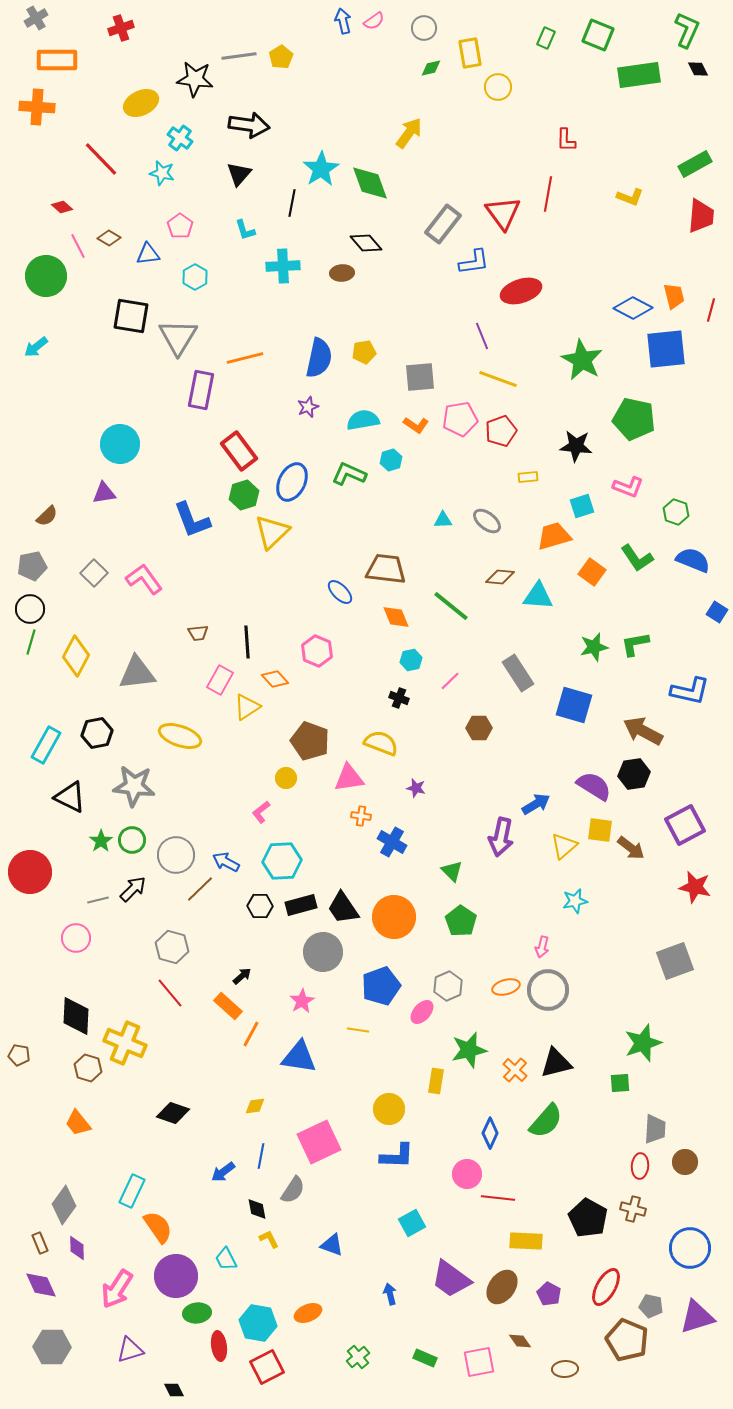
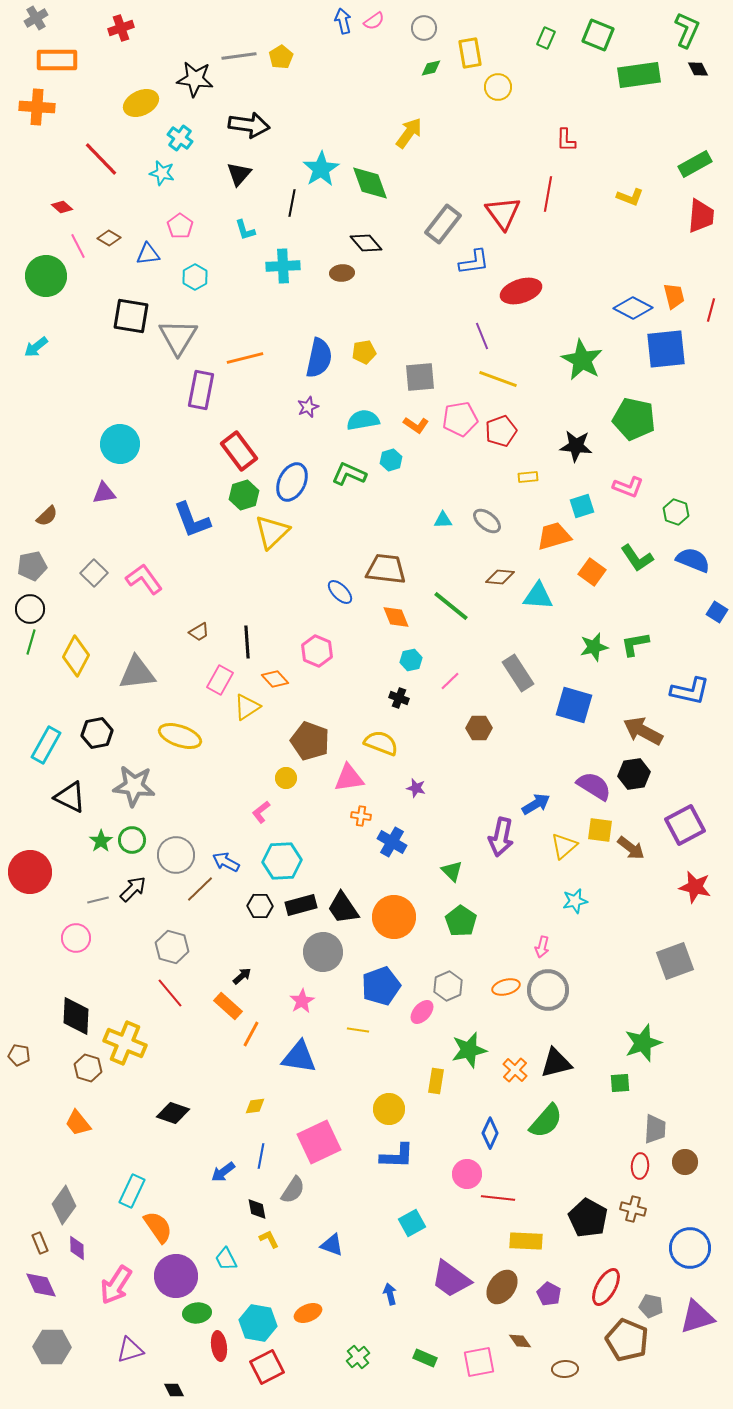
brown trapezoid at (198, 633): moved 1 px right, 1 px up; rotated 25 degrees counterclockwise
pink arrow at (117, 1289): moved 1 px left, 4 px up
